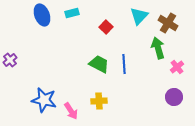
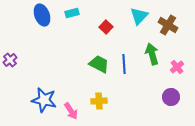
brown cross: moved 2 px down
green arrow: moved 6 px left, 6 px down
purple circle: moved 3 px left
